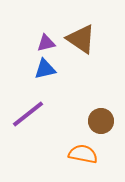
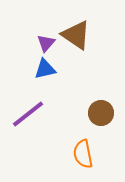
brown triangle: moved 5 px left, 4 px up
purple triangle: rotated 36 degrees counterclockwise
brown circle: moved 8 px up
orange semicircle: rotated 112 degrees counterclockwise
